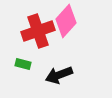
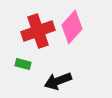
pink diamond: moved 6 px right, 6 px down
black arrow: moved 1 px left, 6 px down
